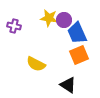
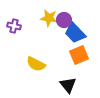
blue trapezoid: moved 2 px left; rotated 20 degrees counterclockwise
black triangle: rotated 18 degrees clockwise
